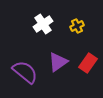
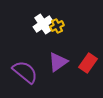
yellow cross: moved 20 px left
